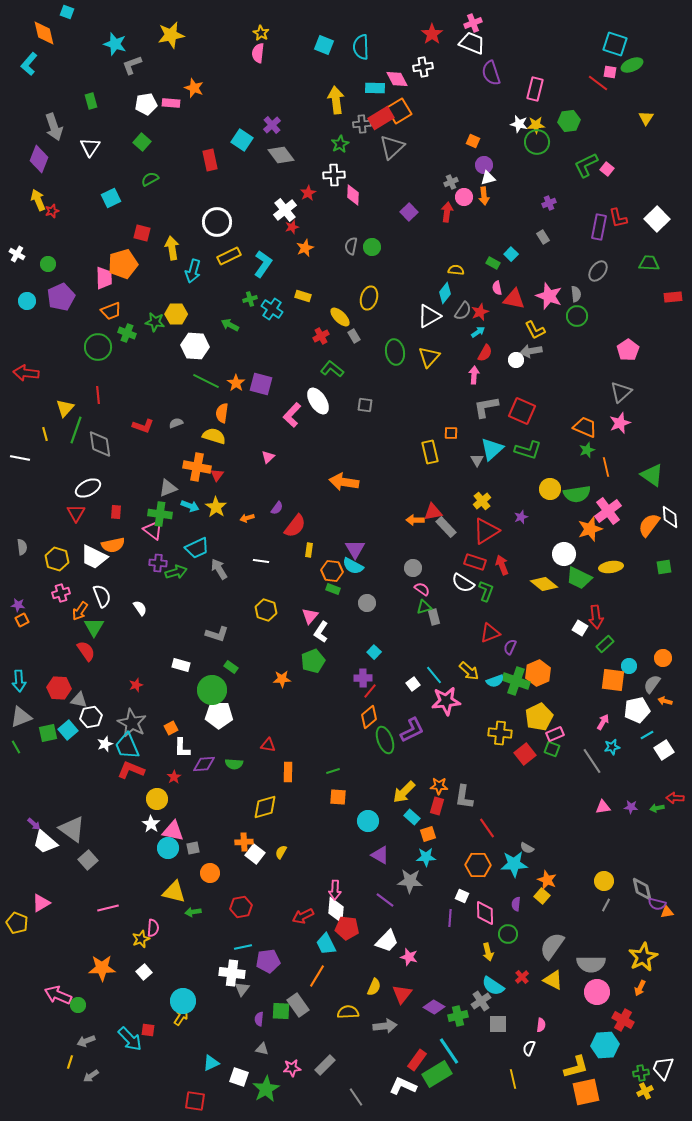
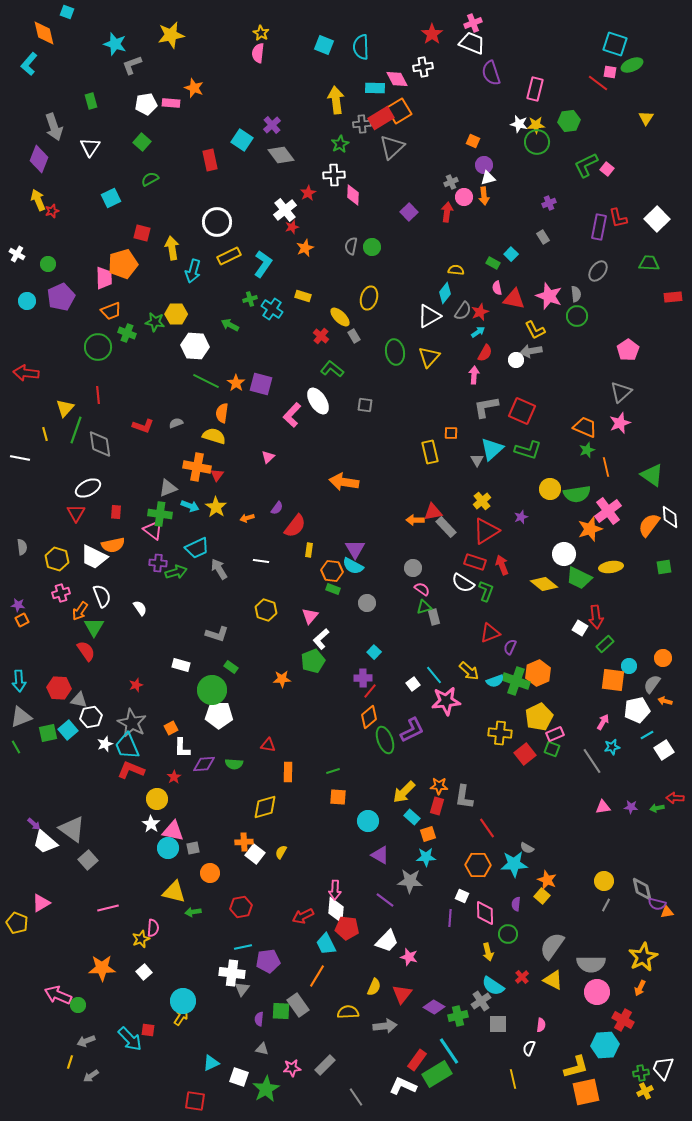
red cross at (321, 336): rotated 21 degrees counterclockwise
white L-shape at (321, 632): moved 7 px down; rotated 15 degrees clockwise
